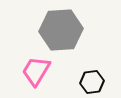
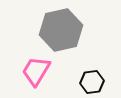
gray hexagon: rotated 9 degrees counterclockwise
